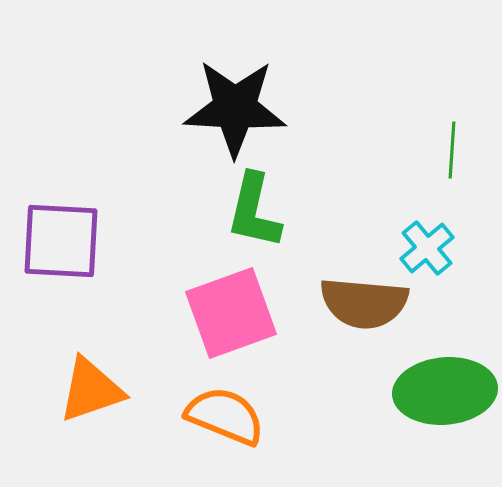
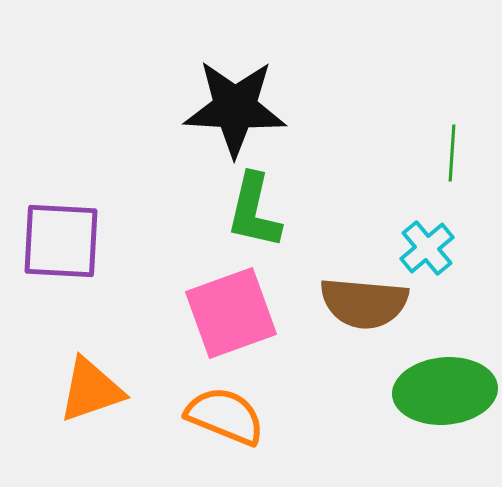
green line: moved 3 px down
